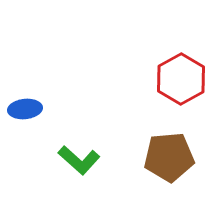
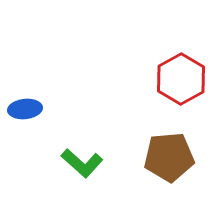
green L-shape: moved 3 px right, 3 px down
